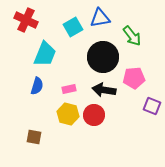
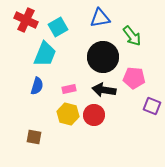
cyan square: moved 15 px left
pink pentagon: rotated 10 degrees clockwise
